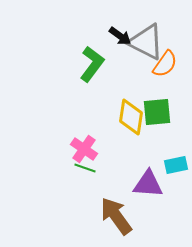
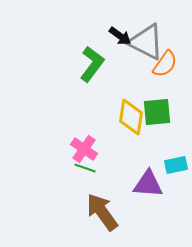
brown arrow: moved 14 px left, 4 px up
